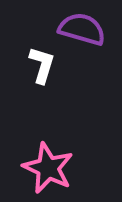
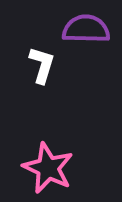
purple semicircle: moved 4 px right; rotated 15 degrees counterclockwise
